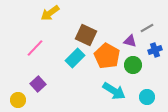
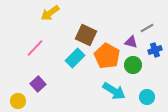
purple triangle: moved 1 px right, 1 px down
yellow circle: moved 1 px down
